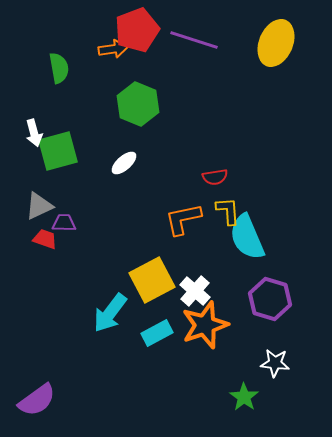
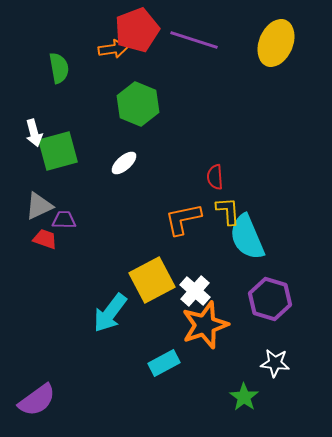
red semicircle: rotated 95 degrees clockwise
purple trapezoid: moved 3 px up
cyan rectangle: moved 7 px right, 30 px down
